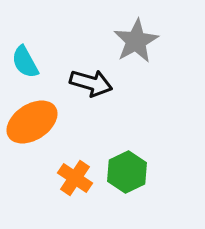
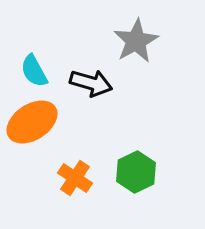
cyan semicircle: moved 9 px right, 9 px down
green hexagon: moved 9 px right
